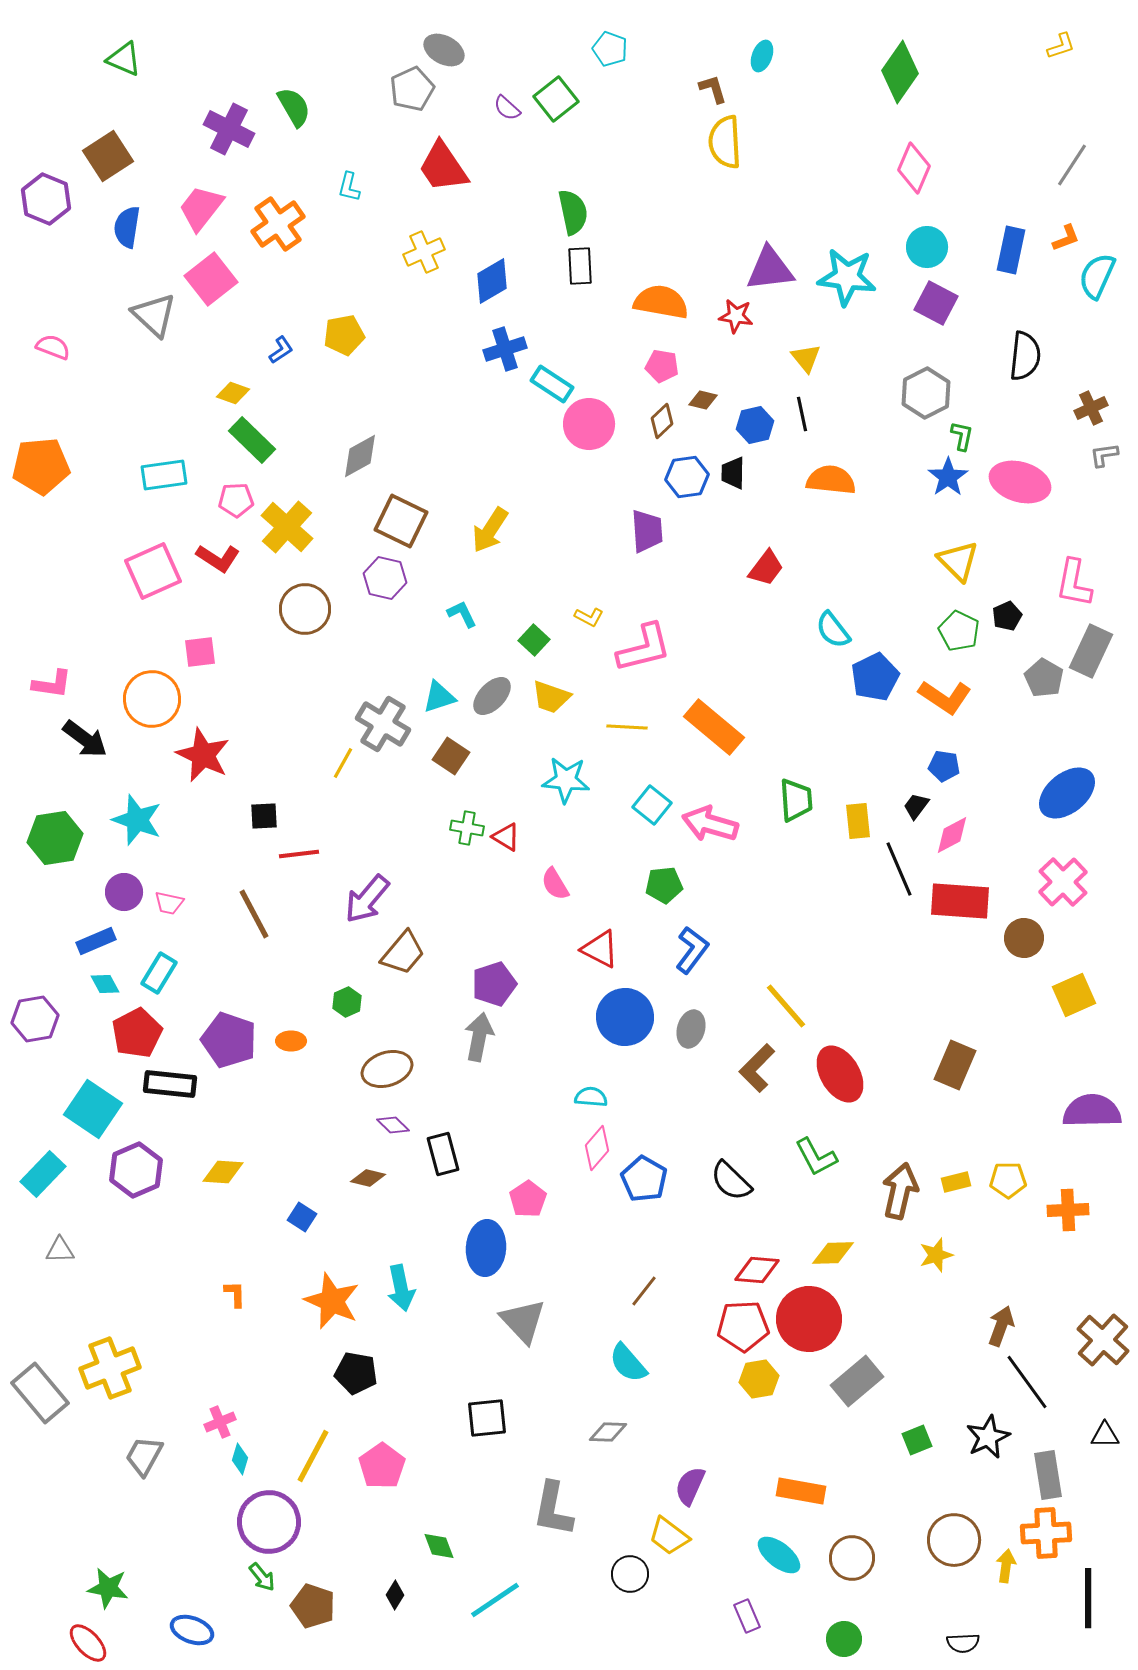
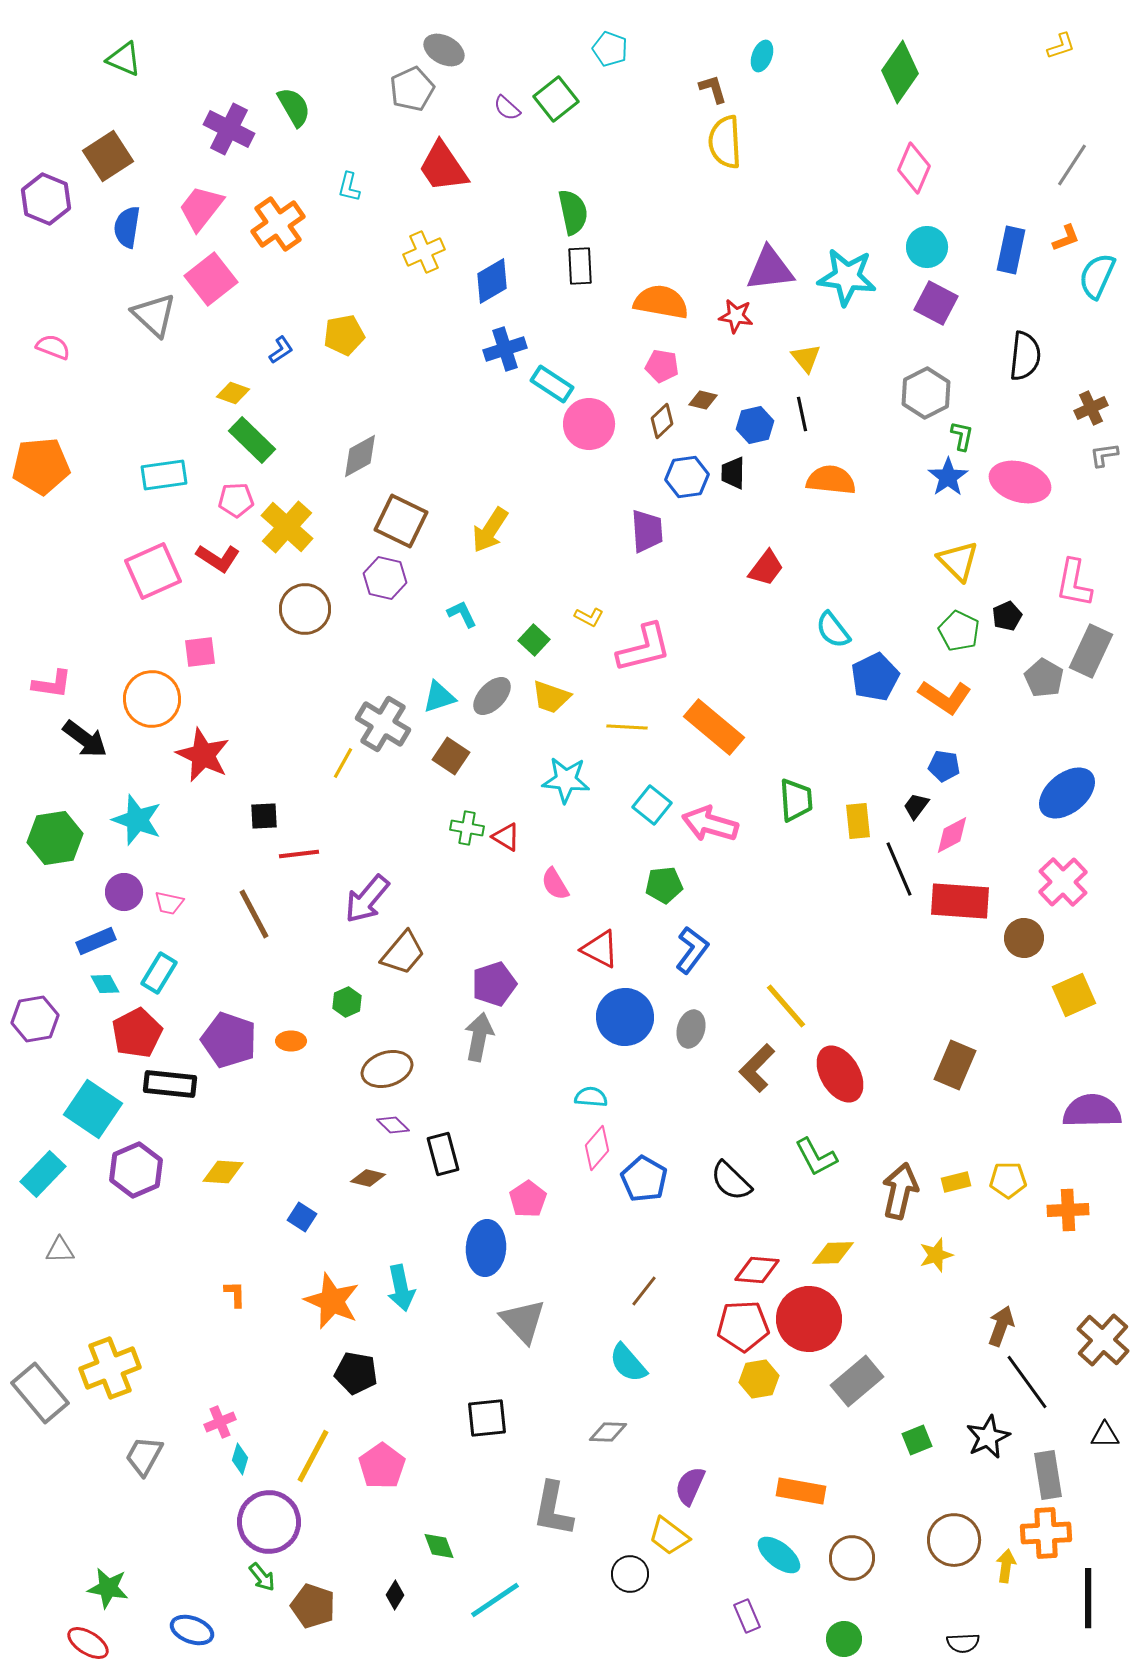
red ellipse at (88, 1643): rotated 15 degrees counterclockwise
